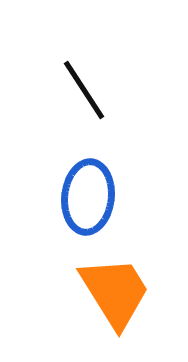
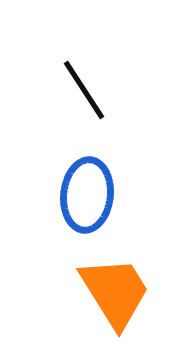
blue ellipse: moved 1 px left, 2 px up
